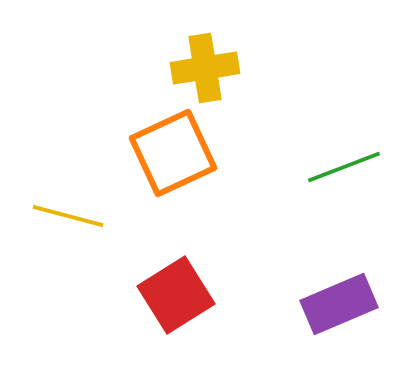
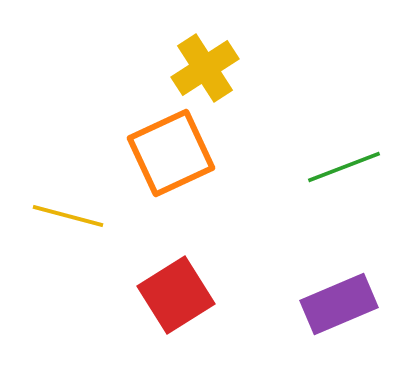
yellow cross: rotated 24 degrees counterclockwise
orange square: moved 2 px left
